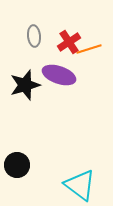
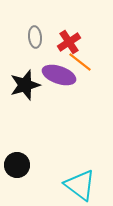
gray ellipse: moved 1 px right, 1 px down
orange line: moved 9 px left, 13 px down; rotated 55 degrees clockwise
